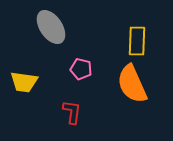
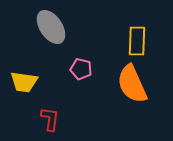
red L-shape: moved 22 px left, 7 px down
